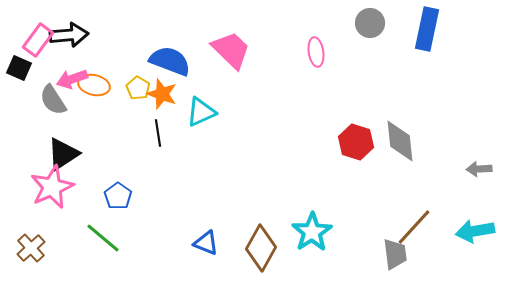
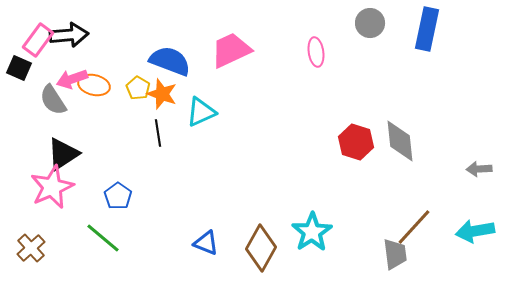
pink trapezoid: rotated 69 degrees counterclockwise
